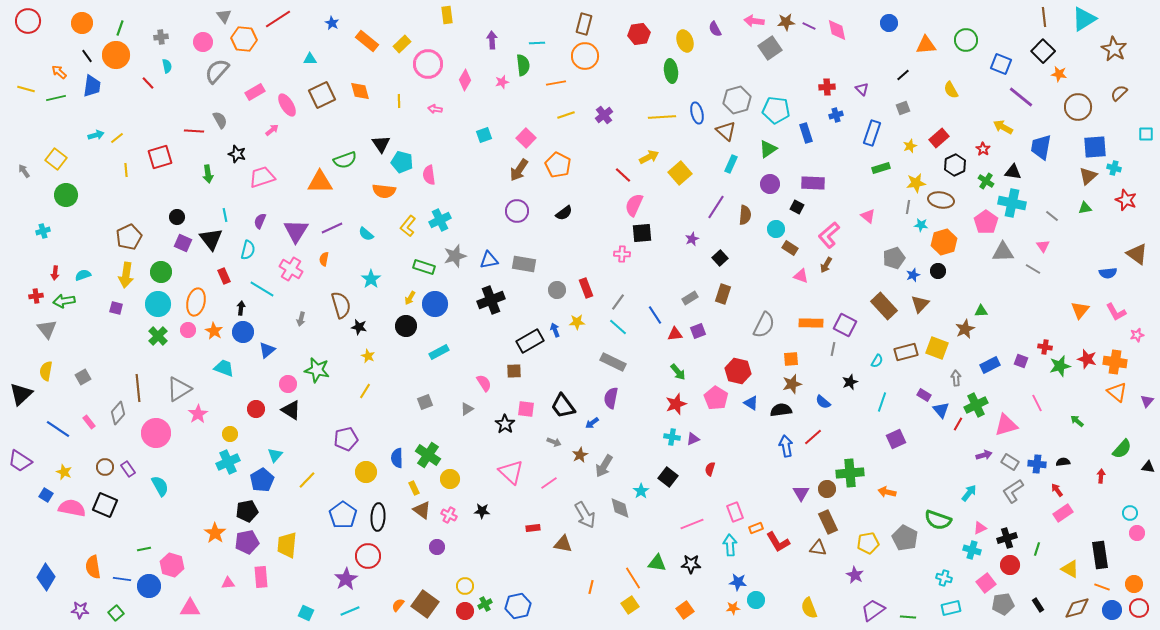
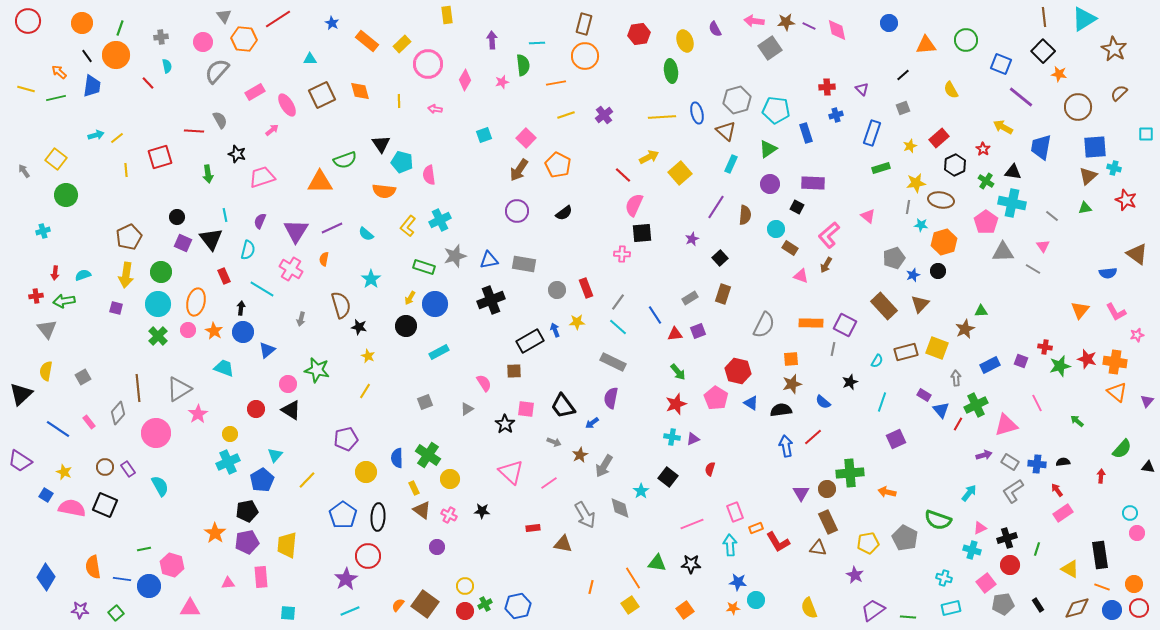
cyan square at (306, 613): moved 18 px left; rotated 21 degrees counterclockwise
